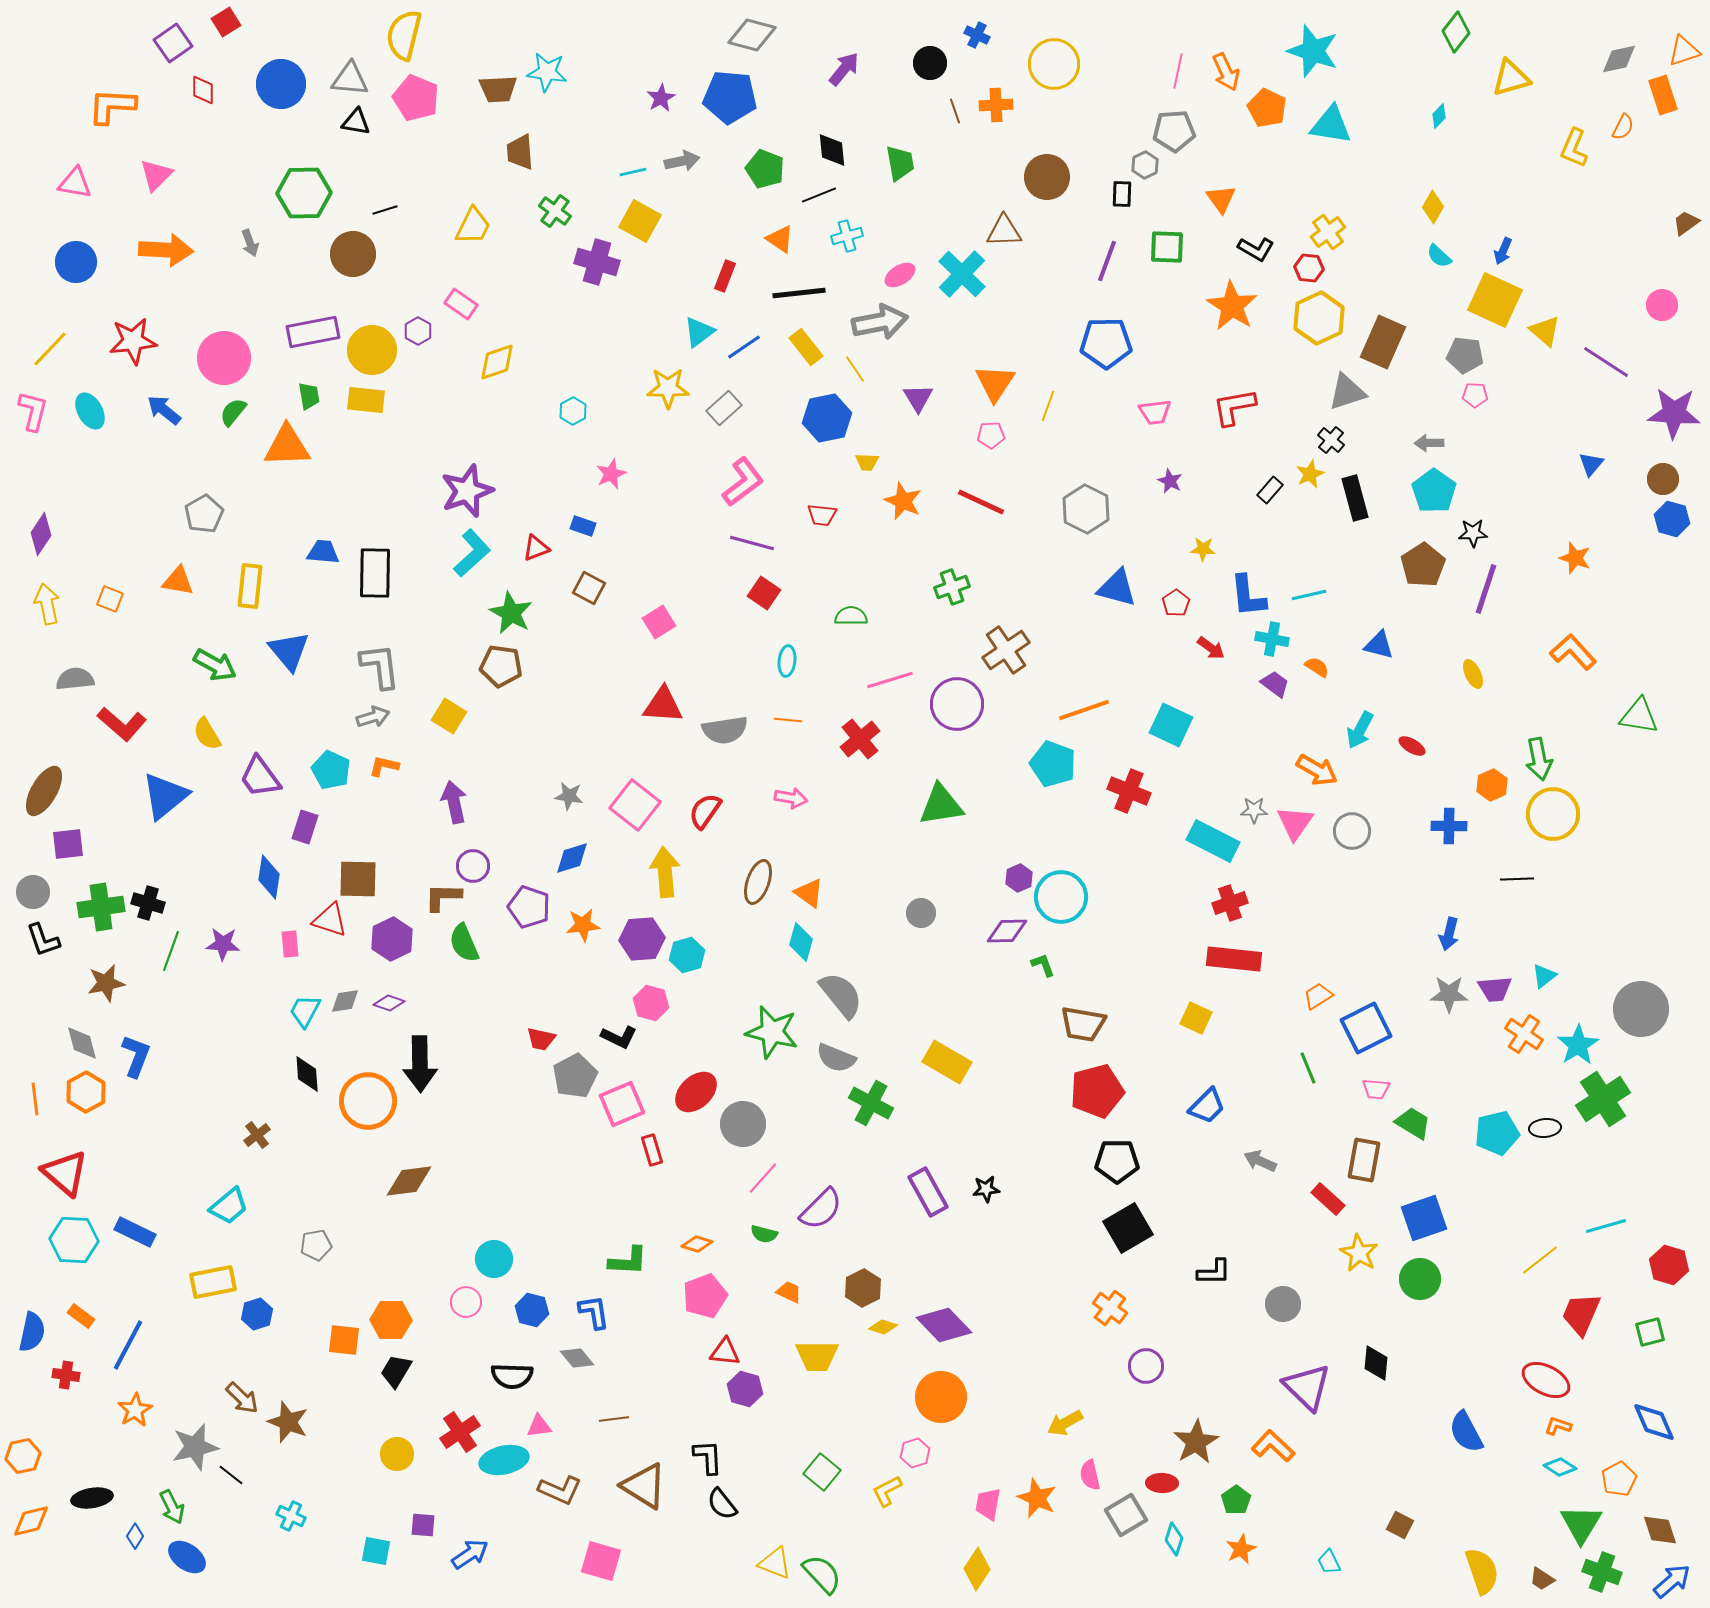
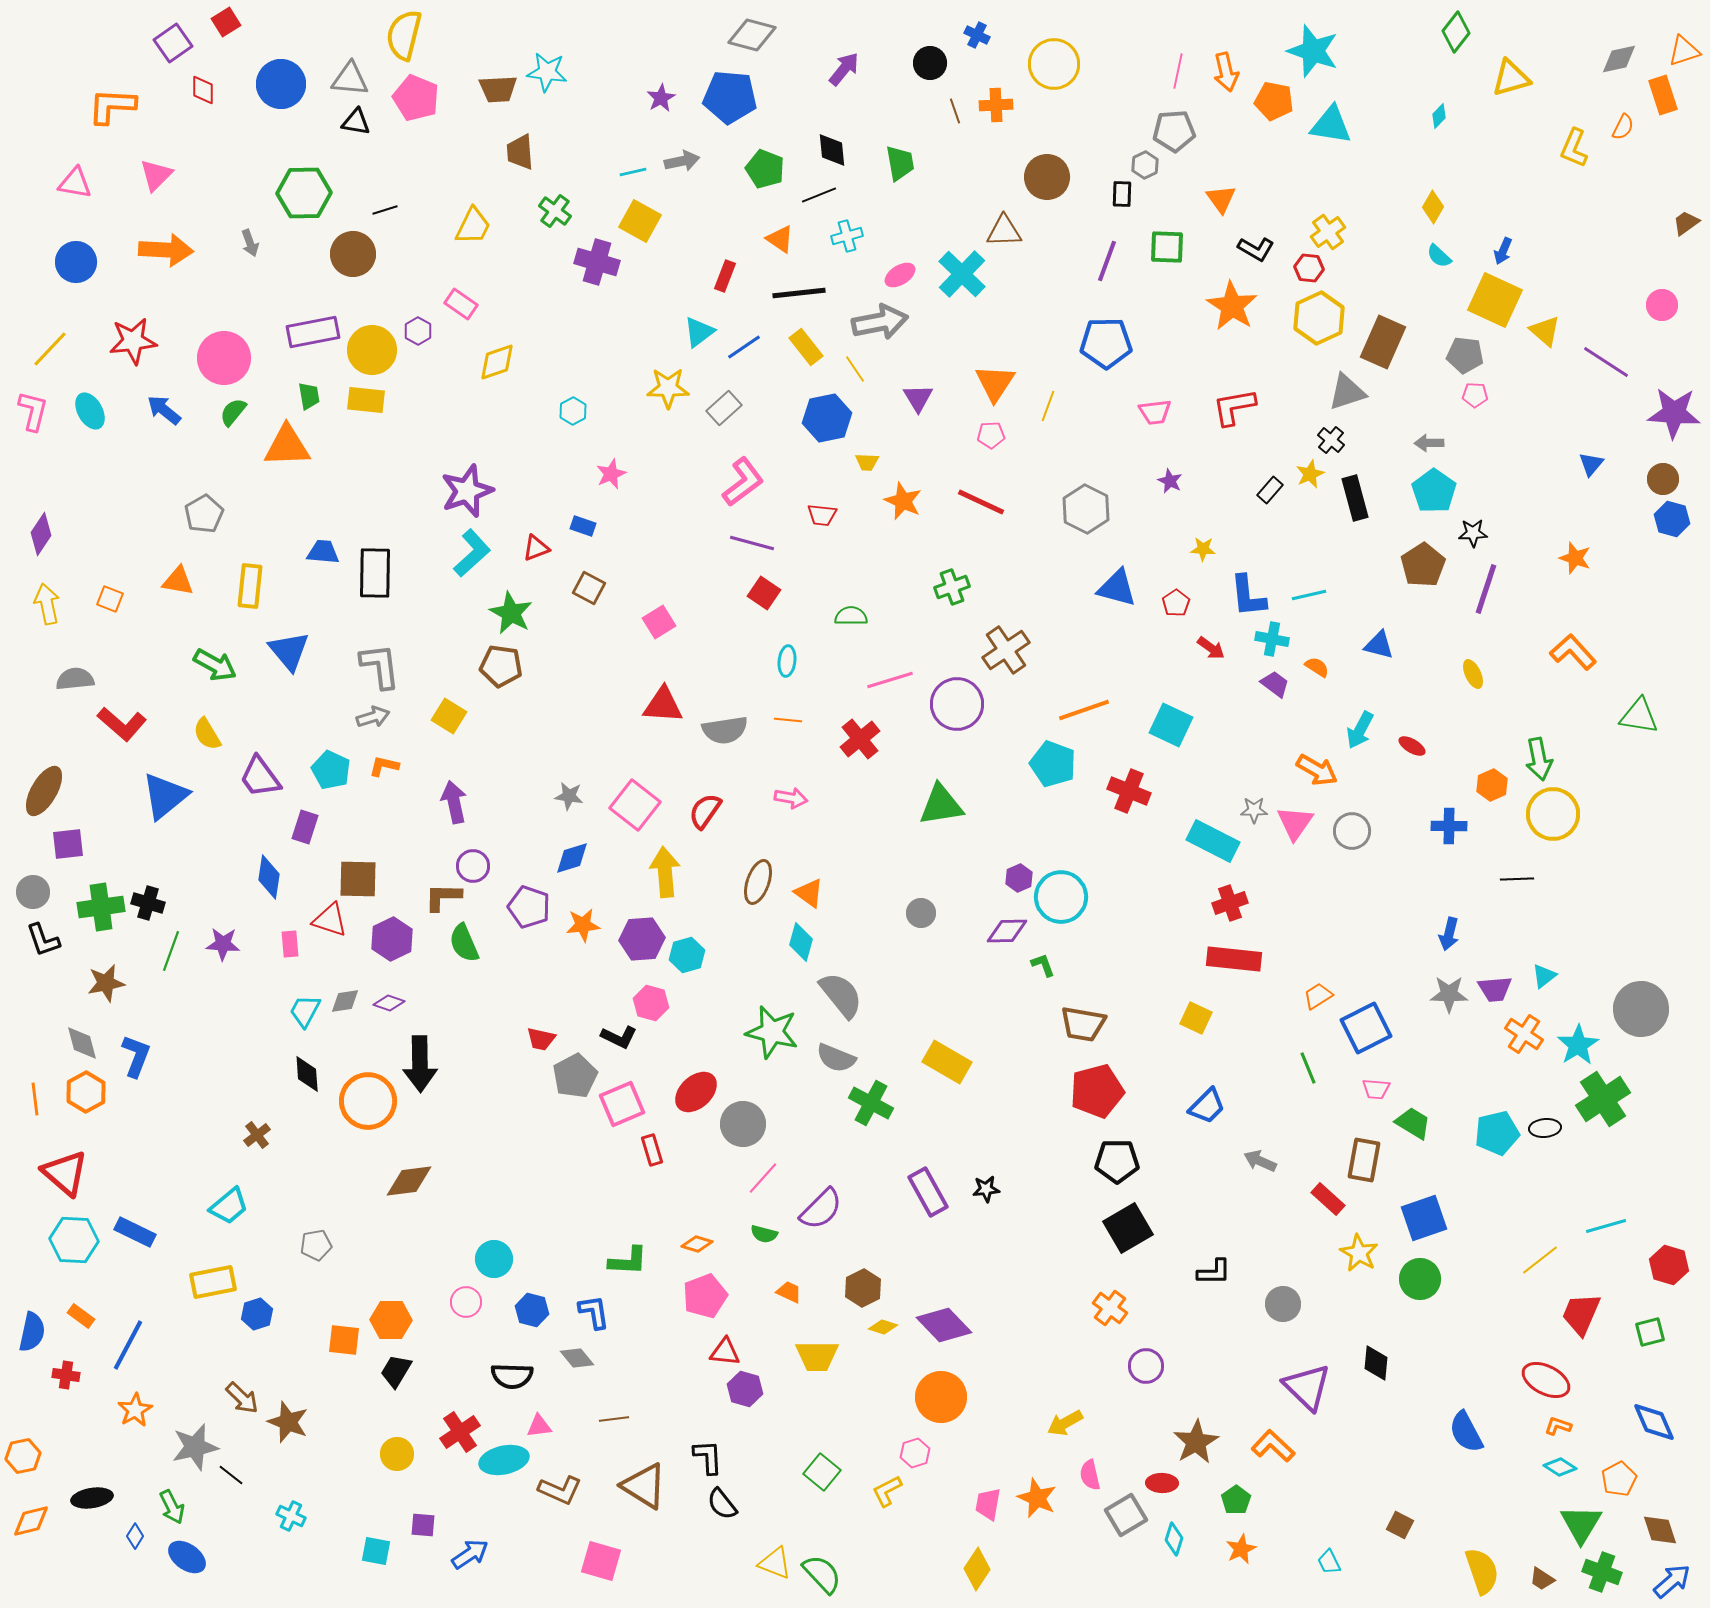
orange arrow at (1226, 72): rotated 12 degrees clockwise
orange pentagon at (1267, 108): moved 7 px right, 7 px up; rotated 15 degrees counterclockwise
